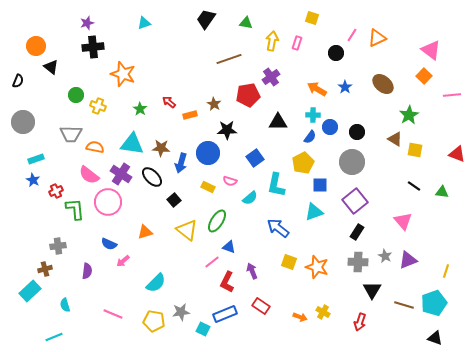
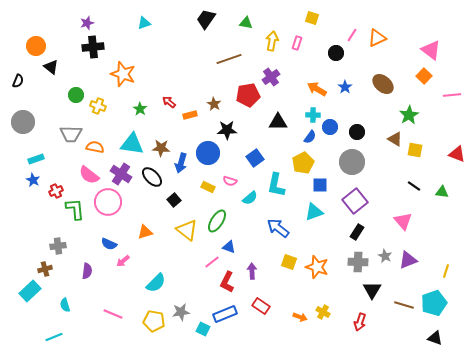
purple arrow at (252, 271): rotated 21 degrees clockwise
